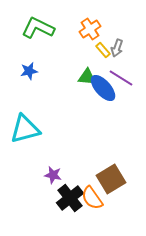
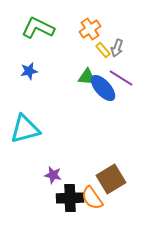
black cross: rotated 36 degrees clockwise
